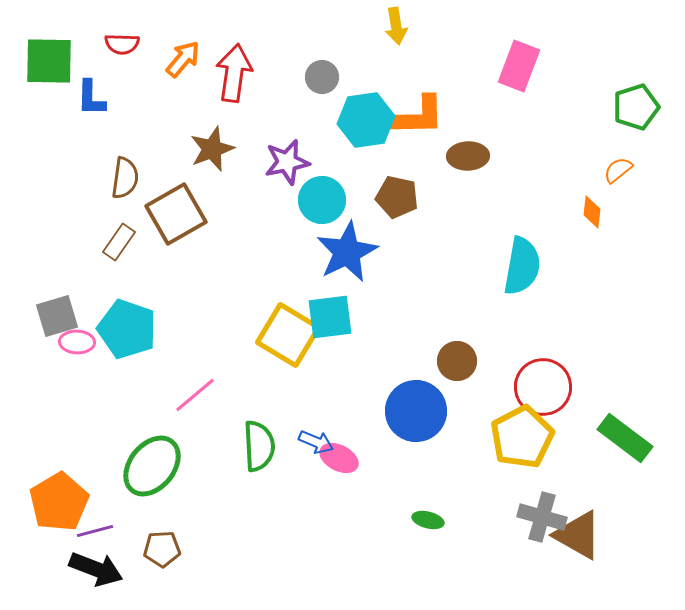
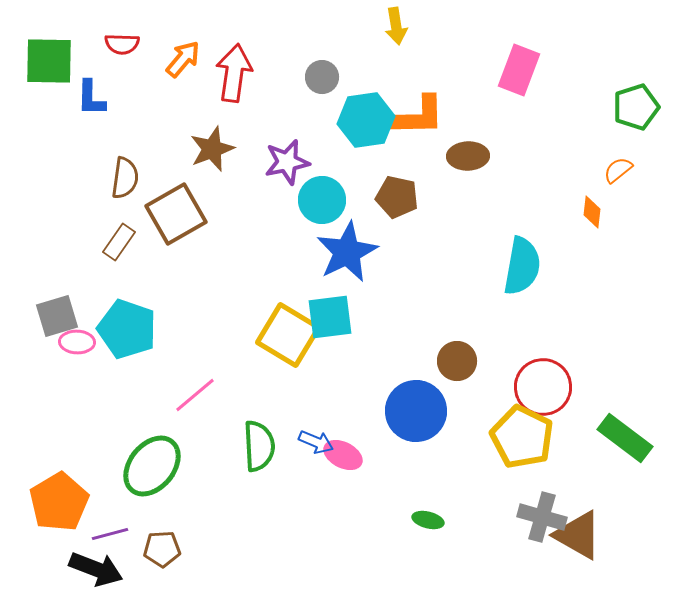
pink rectangle at (519, 66): moved 4 px down
yellow pentagon at (522, 437): rotated 18 degrees counterclockwise
pink ellipse at (339, 458): moved 4 px right, 3 px up
purple line at (95, 531): moved 15 px right, 3 px down
